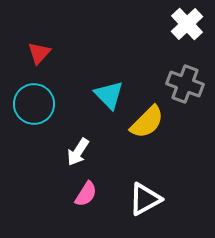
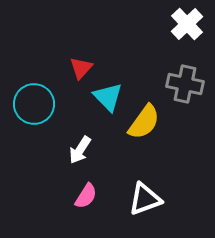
red triangle: moved 42 px right, 15 px down
gray cross: rotated 9 degrees counterclockwise
cyan triangle: moved 1 px left, 2 px down
yellow semicircle: moved 3 px left; rotated 9 degrees counterclockwise
white arrow: moved 2 px right, 2 px up
pink semicircle: moved 2 px down
white triangle: rotated 9 degrees clockwise
